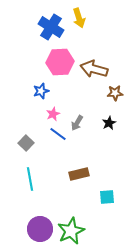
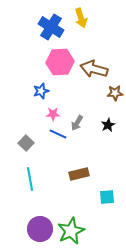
yellow arrow: moved 2 px right
pink star: rotated 24 degrees clockwise
black star: moved 1 px left, 2 px down
blue line: rotated 12 degrees counterclockwise
